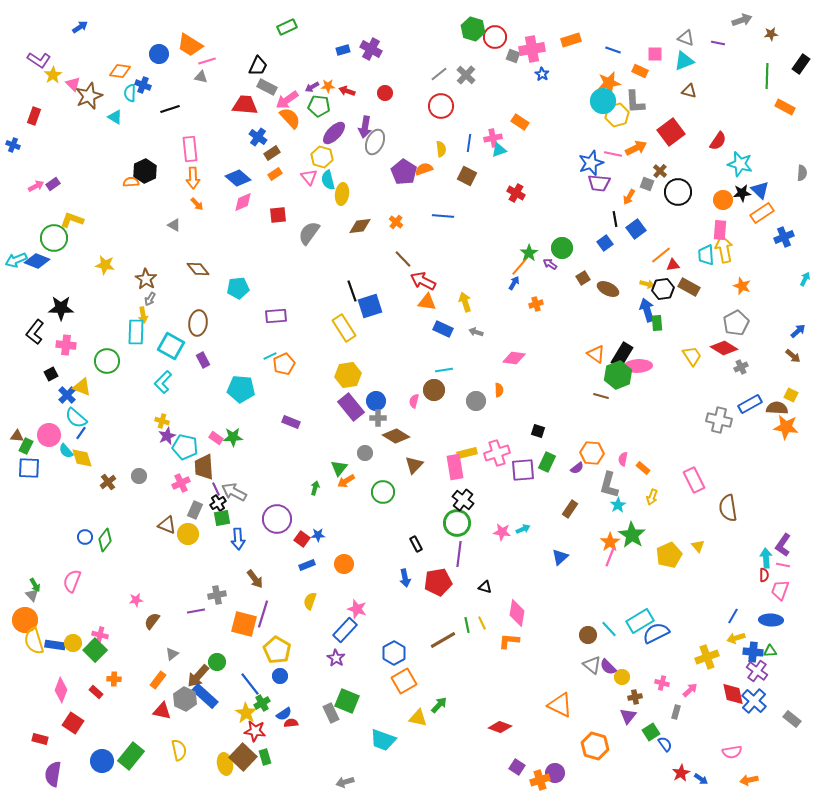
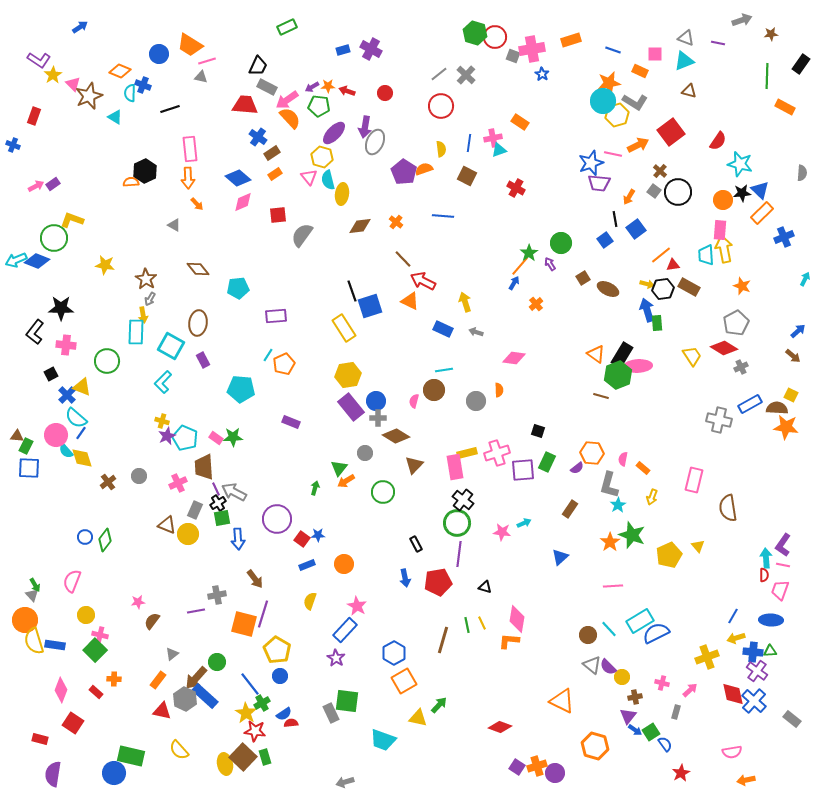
green hexagon at (473, 29): moved 2 px right, 4 px down
orange diamond at (120, 71): rotated 15 degrees clockwise
gray L-shape at (635, 102): rotated 55 degrees counterclockwise
orange arrow at (636, 148): moved 2 px right, 3 px up
orange arrow at (193, 178): moved 5 px left
gray square at (647, 184): moved 7 px right, 7 px down; rotated 16 degrees clockwise
red cross at (516, 193): moved 5 px up
orange rectangle at (762, 213): rotated 10 degrees counterclockwise
gray semicircle at (309, 233): moved 7 px left, 2 px down
blue square at (605, 243): moved 3 px up
green circle at (562, 248): moved 1 px left, 5 px up
purple arrow at (550, 264): rotated 24 degrees clockwise
orange triangle at (427, 302): moved 17 px left, 1 px up; rotated 18 degrees clockwise
orange cross at (536, 304): rotated 24 degrees counterclockwise
cyan line at (270, 356): moved 2 px left, 1 px up; rotated 32 degrees counterclockwise
pink circle at (49, 435): moved 7 px right
cyan pentagon at (185, 447): moved 9 px up; rotated 10 degrees clockwise
pink rectangle at (694, 480): rotated 40 degrees clockwise
pink cross at (181, 483): moved 3 px left
cyan arrow at (523, 529): moved 1 px right, 6 px up
green star at (632, 535): rotated 12 degrees counterclockwise
pink line at (610, 557): moved 3 px right, 29 px down; rotated 66 degrees clockwise
pink star at (136, 600): moved 2 px right, 2 px down
pink star at (357, 609): moved 3 px up; rotated 12 degrees clockwise
pink diamond at (517, 613): moved 6 px down
brown line at (443, 640): rotated 44 degrees counterclockwise
yellow circle at (73, 643): moved 13 px right, 28 px up
brown arrow at (198, 676): moved 2 px left, 2 px down
green square at (347, 701): rotated 15 degrees counterclockwise
orange triangle at (560, 705): moved 2 px right, 4 px up
yellow semicircle at (179, 750): rotated 150 degrees clockwise
green rectangle at (131, 756): rotated 64 degrees clockwise
blue circle at (102, 761): moved 12 px right, 12 px down
blue arrow at (701, 779): moved 66 px left, 49 px up
orange cross at (540, 780): moved 3 px left, 14 px up
orange arrow at (749, 780): moved 3 px left
